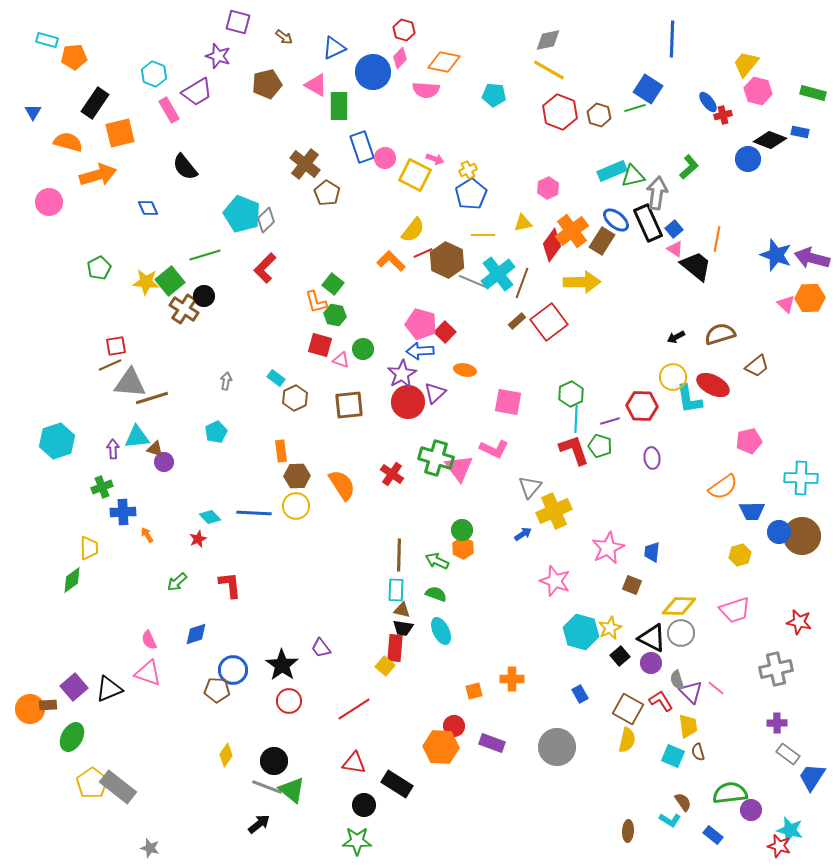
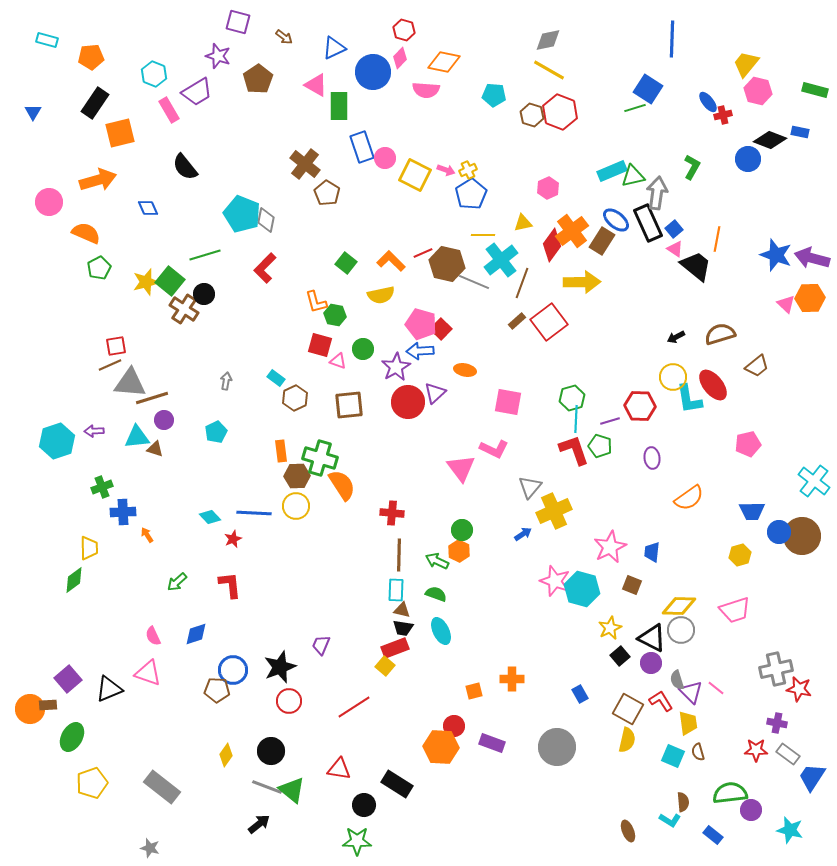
orange pentagon at (74, 57): moved 17 px right
brown pentagon at (267, 84): moved 9 px left, 5 px up; rotated 20 degrees counterclockwise
green rectangle at (813, 93): moved 2 px right, 3 px up
brown hexagon at (599, 115): moved 67 px left
orange semicircle at (68, 142): moved 18 px right, 91 px down; rotated 8 degrees clockwise
pink arrow at (435, 159): moved 11 px right, 11 px down
green L-shape at (689, 167): moved 3 px right; rotated 20 degrees counterclockwise
orange arrow at (98, 175): moved 5 px down
gray diamond at (266, 220): rotated 35 degrees counterclockwise
yellow semicircle at (413, 230): moved 32 px left, 65 px down; rotated 40 degrees clockwise
brown hexagon at (447, 260): moved 4 px down; rotated 12 degrees counterclockwise
cyan cross at (498, 274): moved 3 px right, 14 px up
green square at (170, 281): rotated 12 degrees counterclockwise
yellow star at (146, 282): rotated 20 degrees counterclockwise
green square at (333, 284): moved 13 px right, 21 px up
black circle at (204, 296): moved 2 px up
red square at (445, 332): moved 4 px left, 3 px up
pink triangle at (341, 360): moved 3 px left, 1 px down
purple star at (402, 374): moved 6 px left, 7 px up
red ellipse at (713, 385): rotated 24 degrees clockwise
green hexagon at (571, 394): moved 1 px right, 4 px down; rotated 10 degrees clockwise
red hexagon at (642, 406): moved 2 px left
pink pentagon at (749, 441): moved 1 px left, 3 px down
purple arrow at (113, 449): moved 19 px left, 18 px up; rotated 90 degrees counterclockwise
green cross at (436, 458): moved 116 px left
purple circle at (164, 462): moved 42 px up
pink triangle at (459, 468): moved 2 px right
red cross at (392, 474): moved 39 px down; rotated 30 degrees counterclockwise
cyan cross at (801, 478): moved 13 px right, 3 px down; rotated 36 degrees clockwise
orange semicircle at (723, 487): moved 34 px left, 11 px down
red star at (198, 539): moved 35 px right
orange hexagon at (463, 548): moved 4 px left, 3 px down
pink star at (608, 548): moved 2 px right, 1 px up
green diamond at (72, 580): moved 2 px right
red star at (799, 622): moved 67 px down
cyan hexagon at (581, 632): moved 1 px right, 43 px up
gray circle at (681, 633): moved 3 px up
pink semicircle at (149, 640): moved 4 px right, 4 px up
purple trapezoid at (321, 648): moved 3 px up; rotated 60 degrees clockwise
red rectangle at (395, 648): rotated 64 degrees clockwise
black star at (282, 665): moved 2 px left, 2 px down; rotated 16 degrees clockwise
purple square at (74, 687): moved 6 px left, 8 px up
red line at (354, 709): moved 2 px up
purple cross at (777, 723): rotated 12 degrees clockwise
yellow trapezoid at (688, 726): moved 3 px up
black circle at (274, 761): moved 3 px left, 10 px up
red triangle at (354, 763): moved 15 px left, 6 px down
yellow pentagon at (92, 783): rotated 16 degrees clockwise
gray rectangle at (118, 787): moved 44 px right
brown semicircle at (683, 802): rotated 30 degrees clockwise
brown ellipse at (628, 831): rotated 25 degrees counterclockwise
red star at (779, 846): moved 23 px left, 96 px up; rotated 15 degrees counterclockwise
